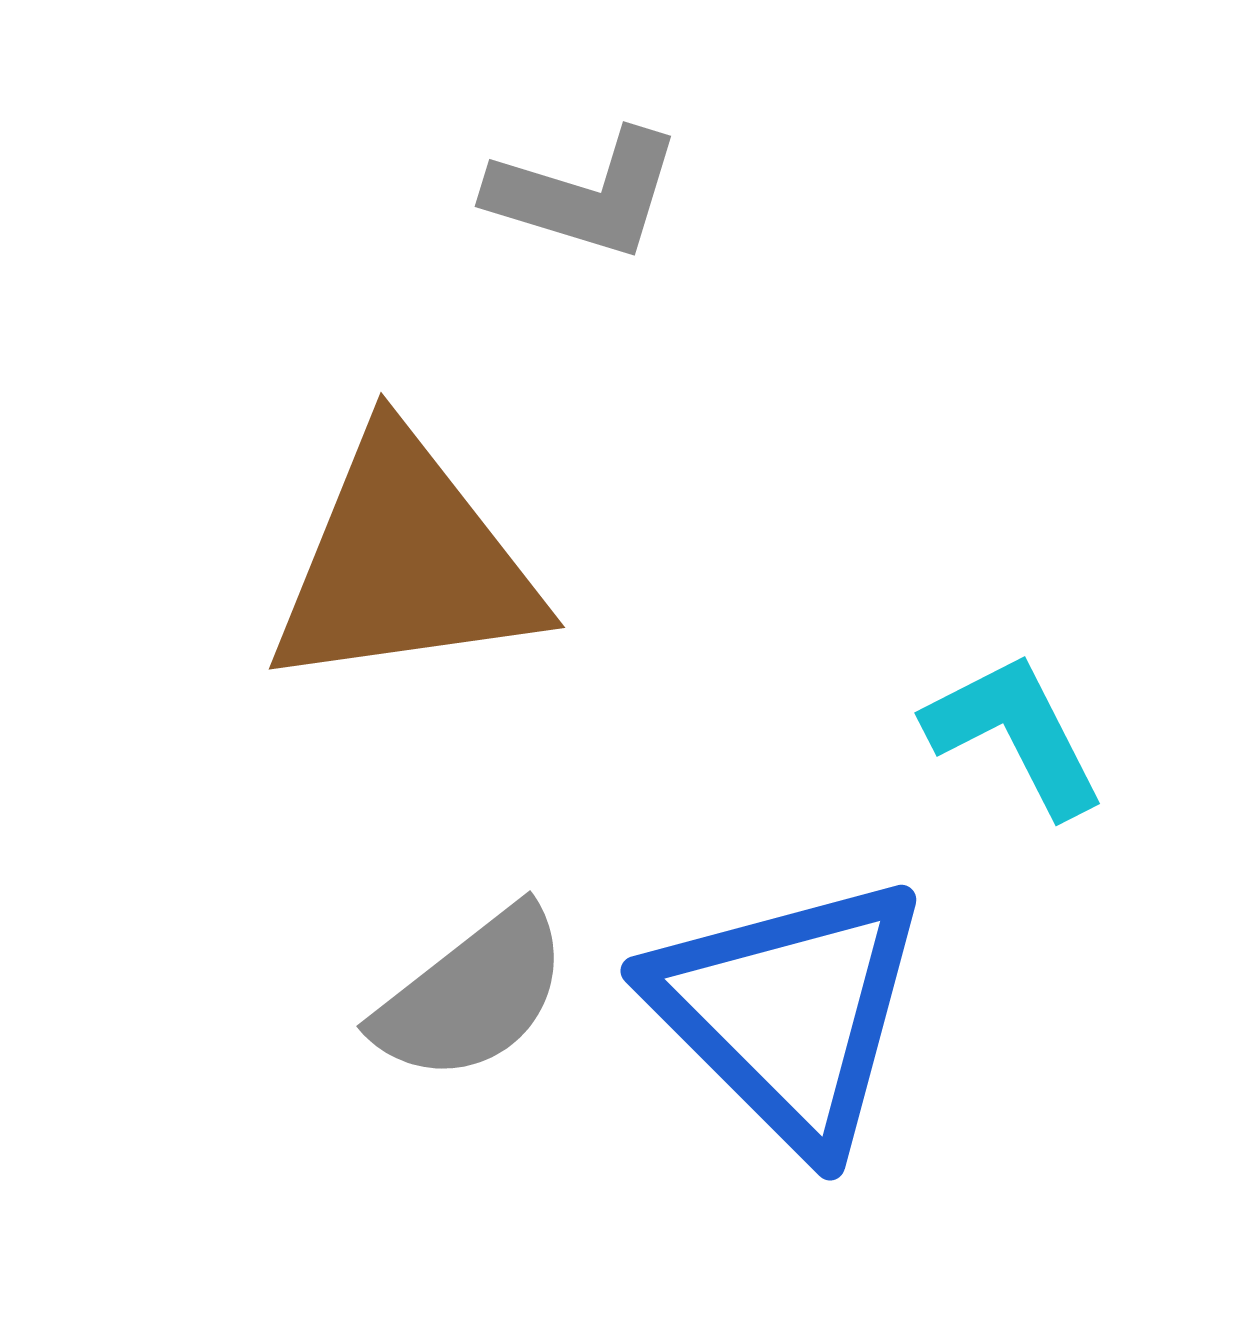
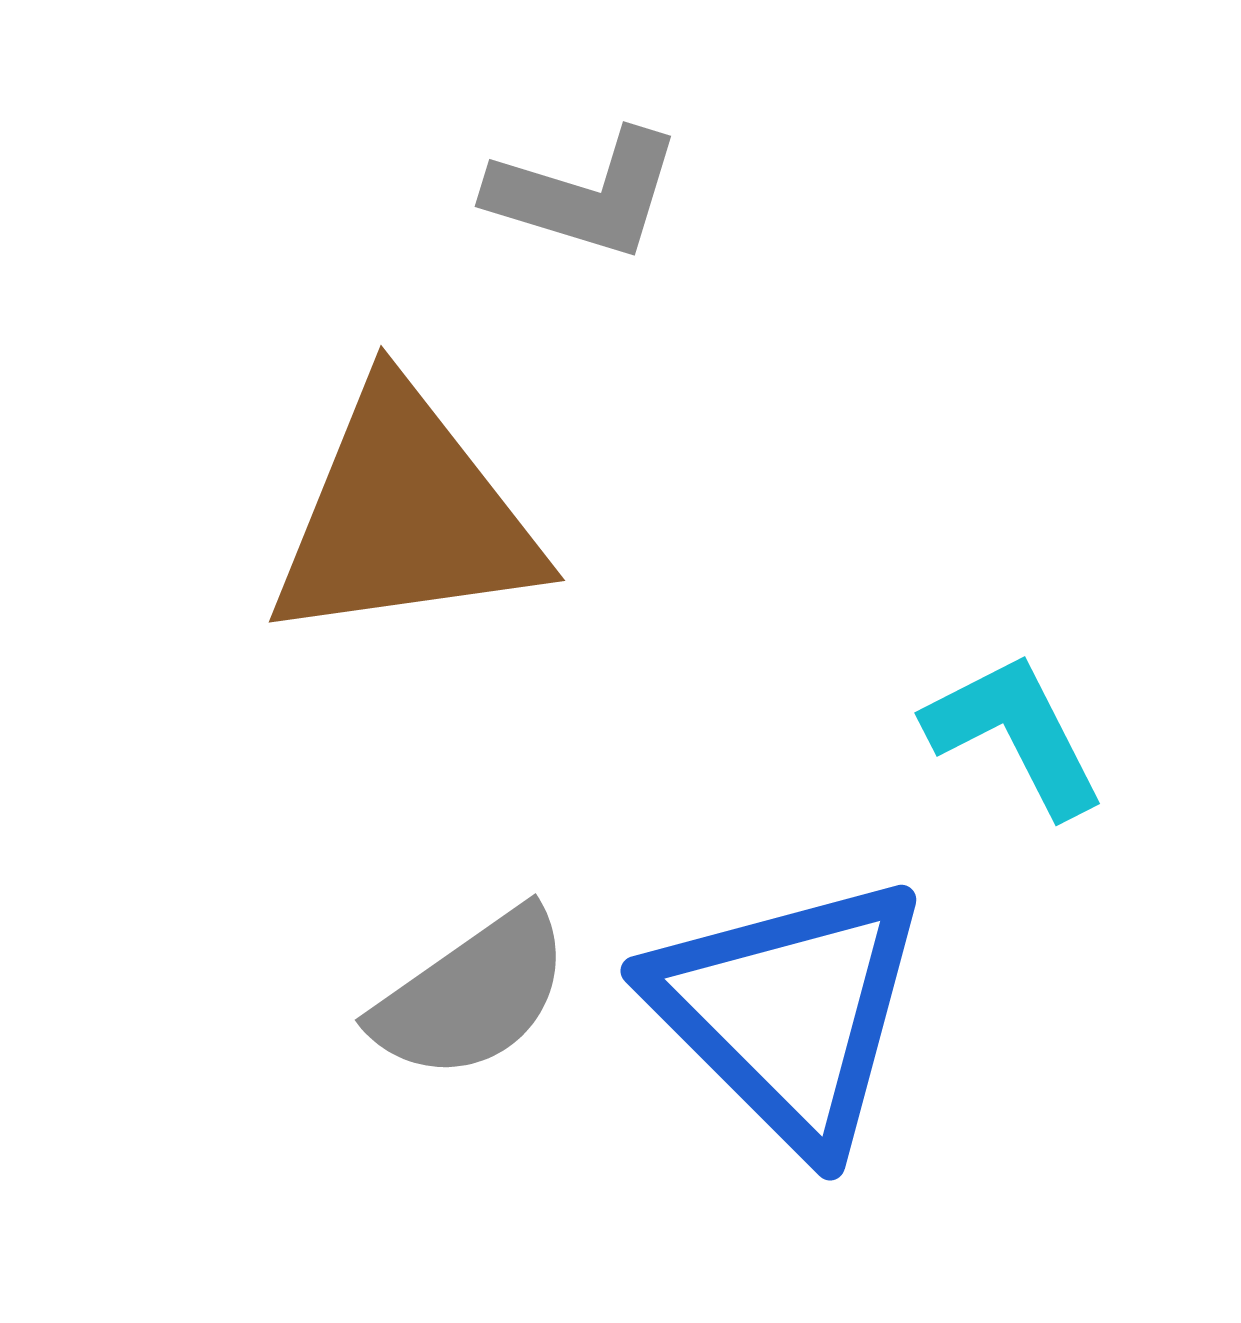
brown triangle: moved 47 px up
gray semicircle: rotated 3 degrees clockwise
